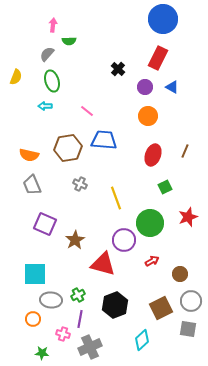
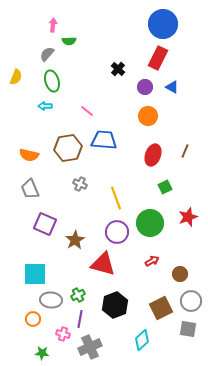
blue circle at (163, 19): moved 5 px down
gray trapezoid at (32, 185): moved 2 px left, 4 px down
purple circle at (124, 240): moved 7 px left, 8 px up
